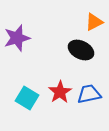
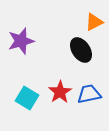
purple star: moved 4 px right, 3 px down
black ellipse: rotated 30 degrees clockwise
